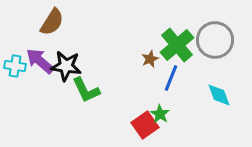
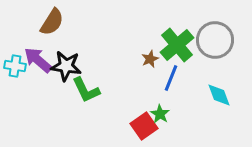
purple arrow: moved 2 px left, 1 px up
red square: moved 1 px left, 1 px down
